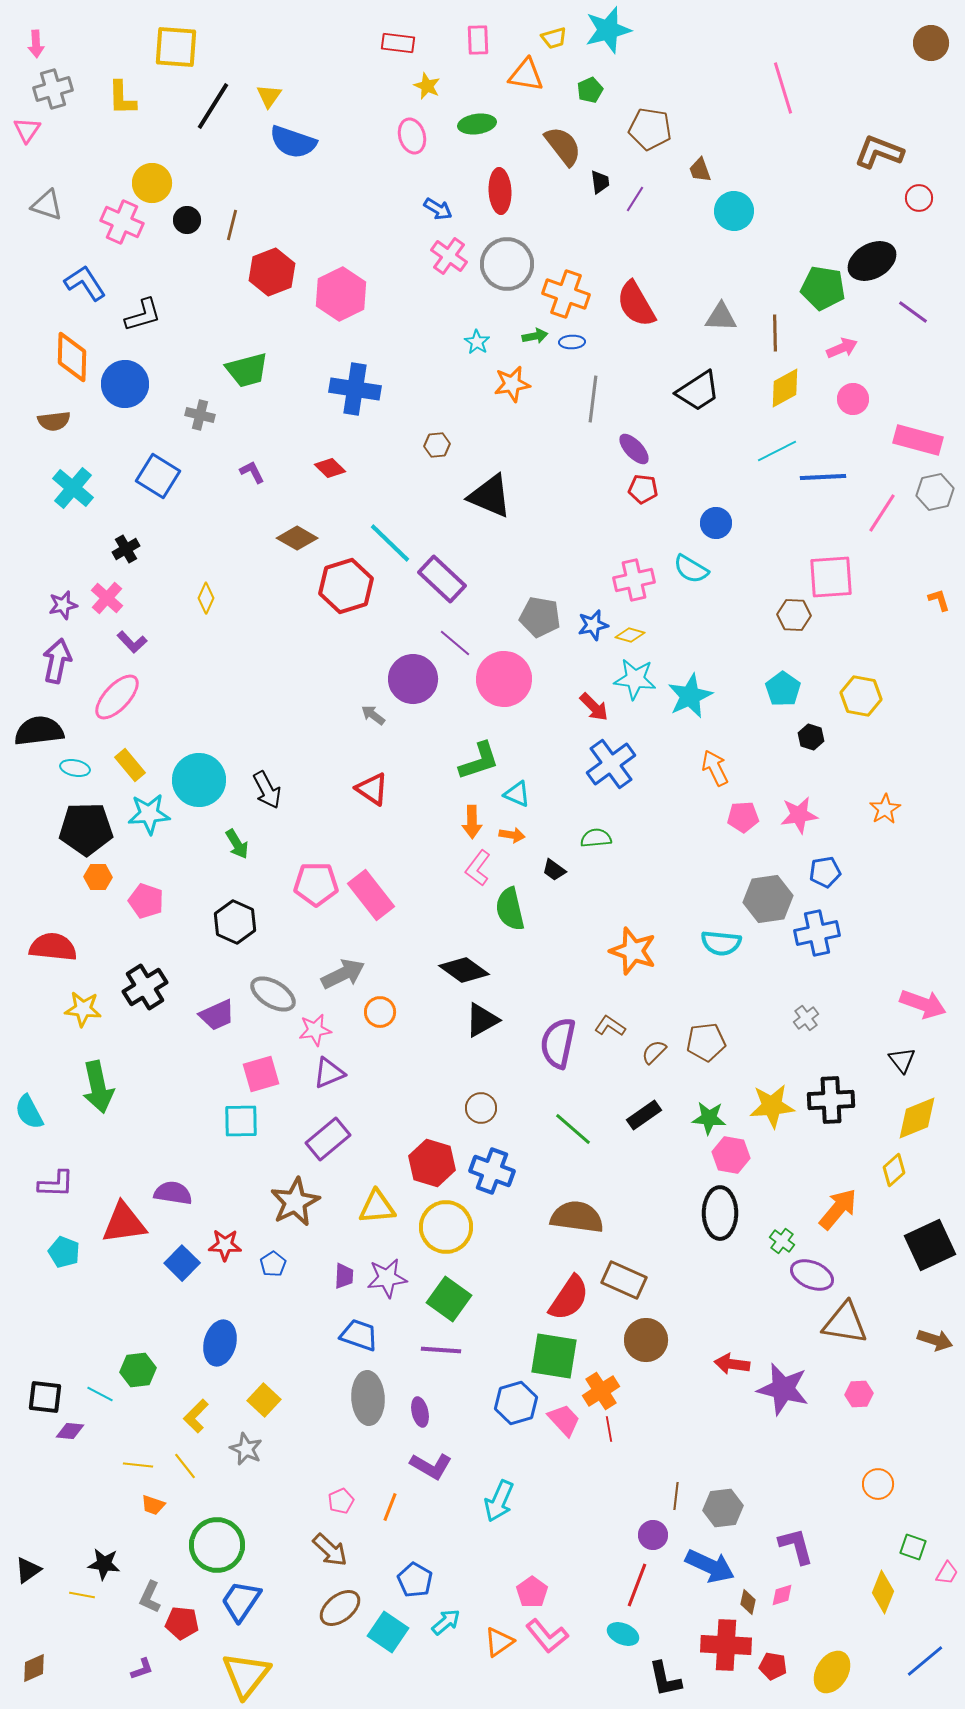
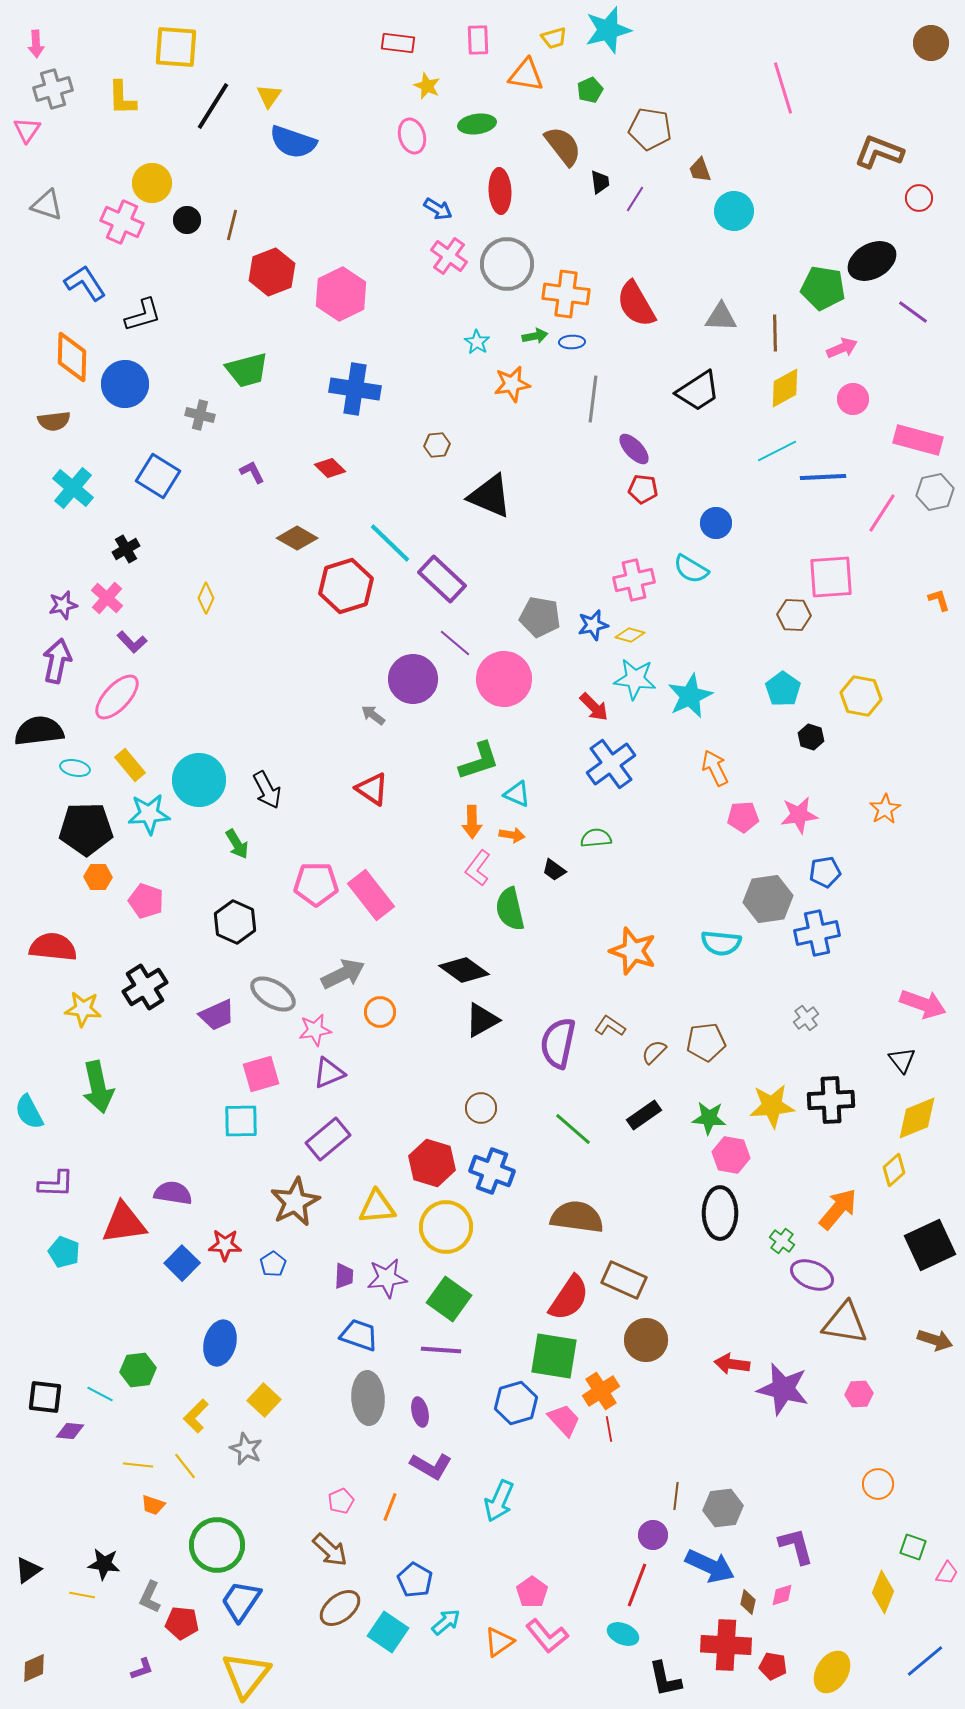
orange cross at (566, 294): rotated 12 degrees counterclockwise
